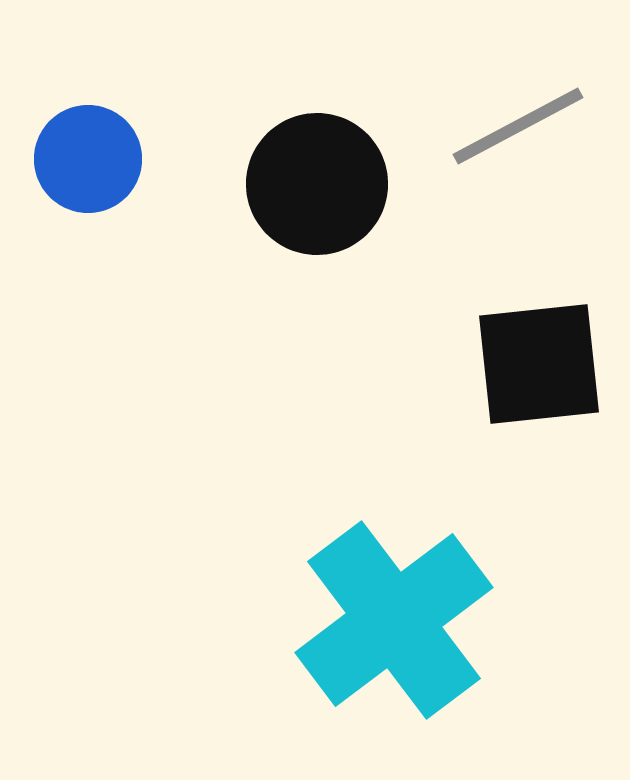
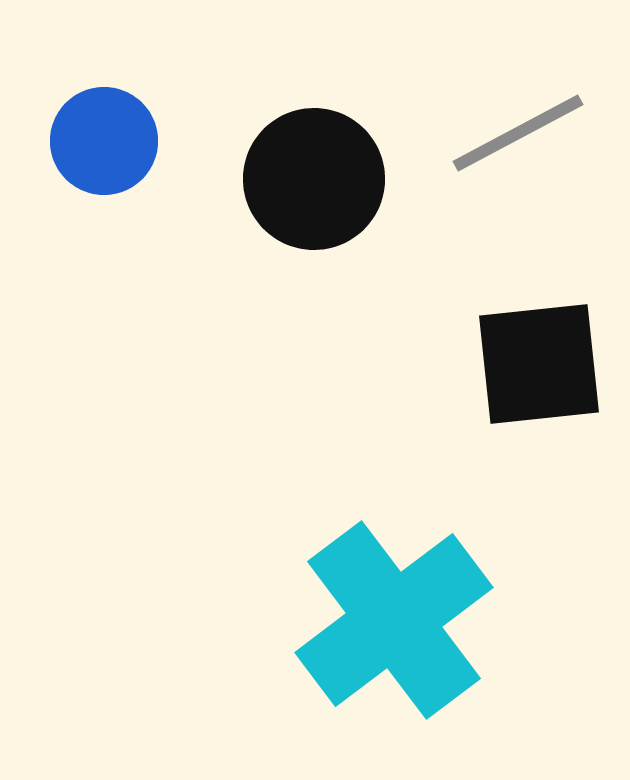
gray line: moved 7 px down
blue circle: moved 16 px right, 18 px up
black circle: moved 3 px left, 5 px up
